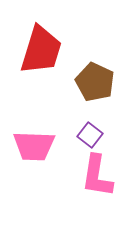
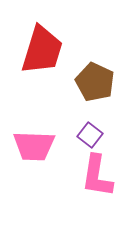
red trapezoid: moved 1 px right
